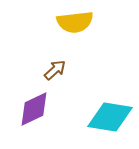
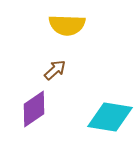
yellow semicircle: moved 8 px left, 3 px down; rotated 9 degrees clockwise
purple diamond: rotated 9 degrees counterclockwise
